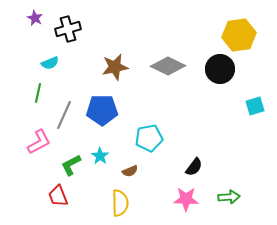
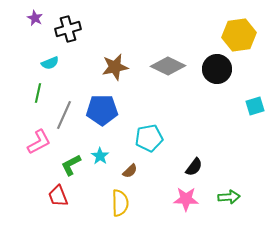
black circle: moved 3 px left
brown semicircle: rotated 21 degrees counterclockwise
